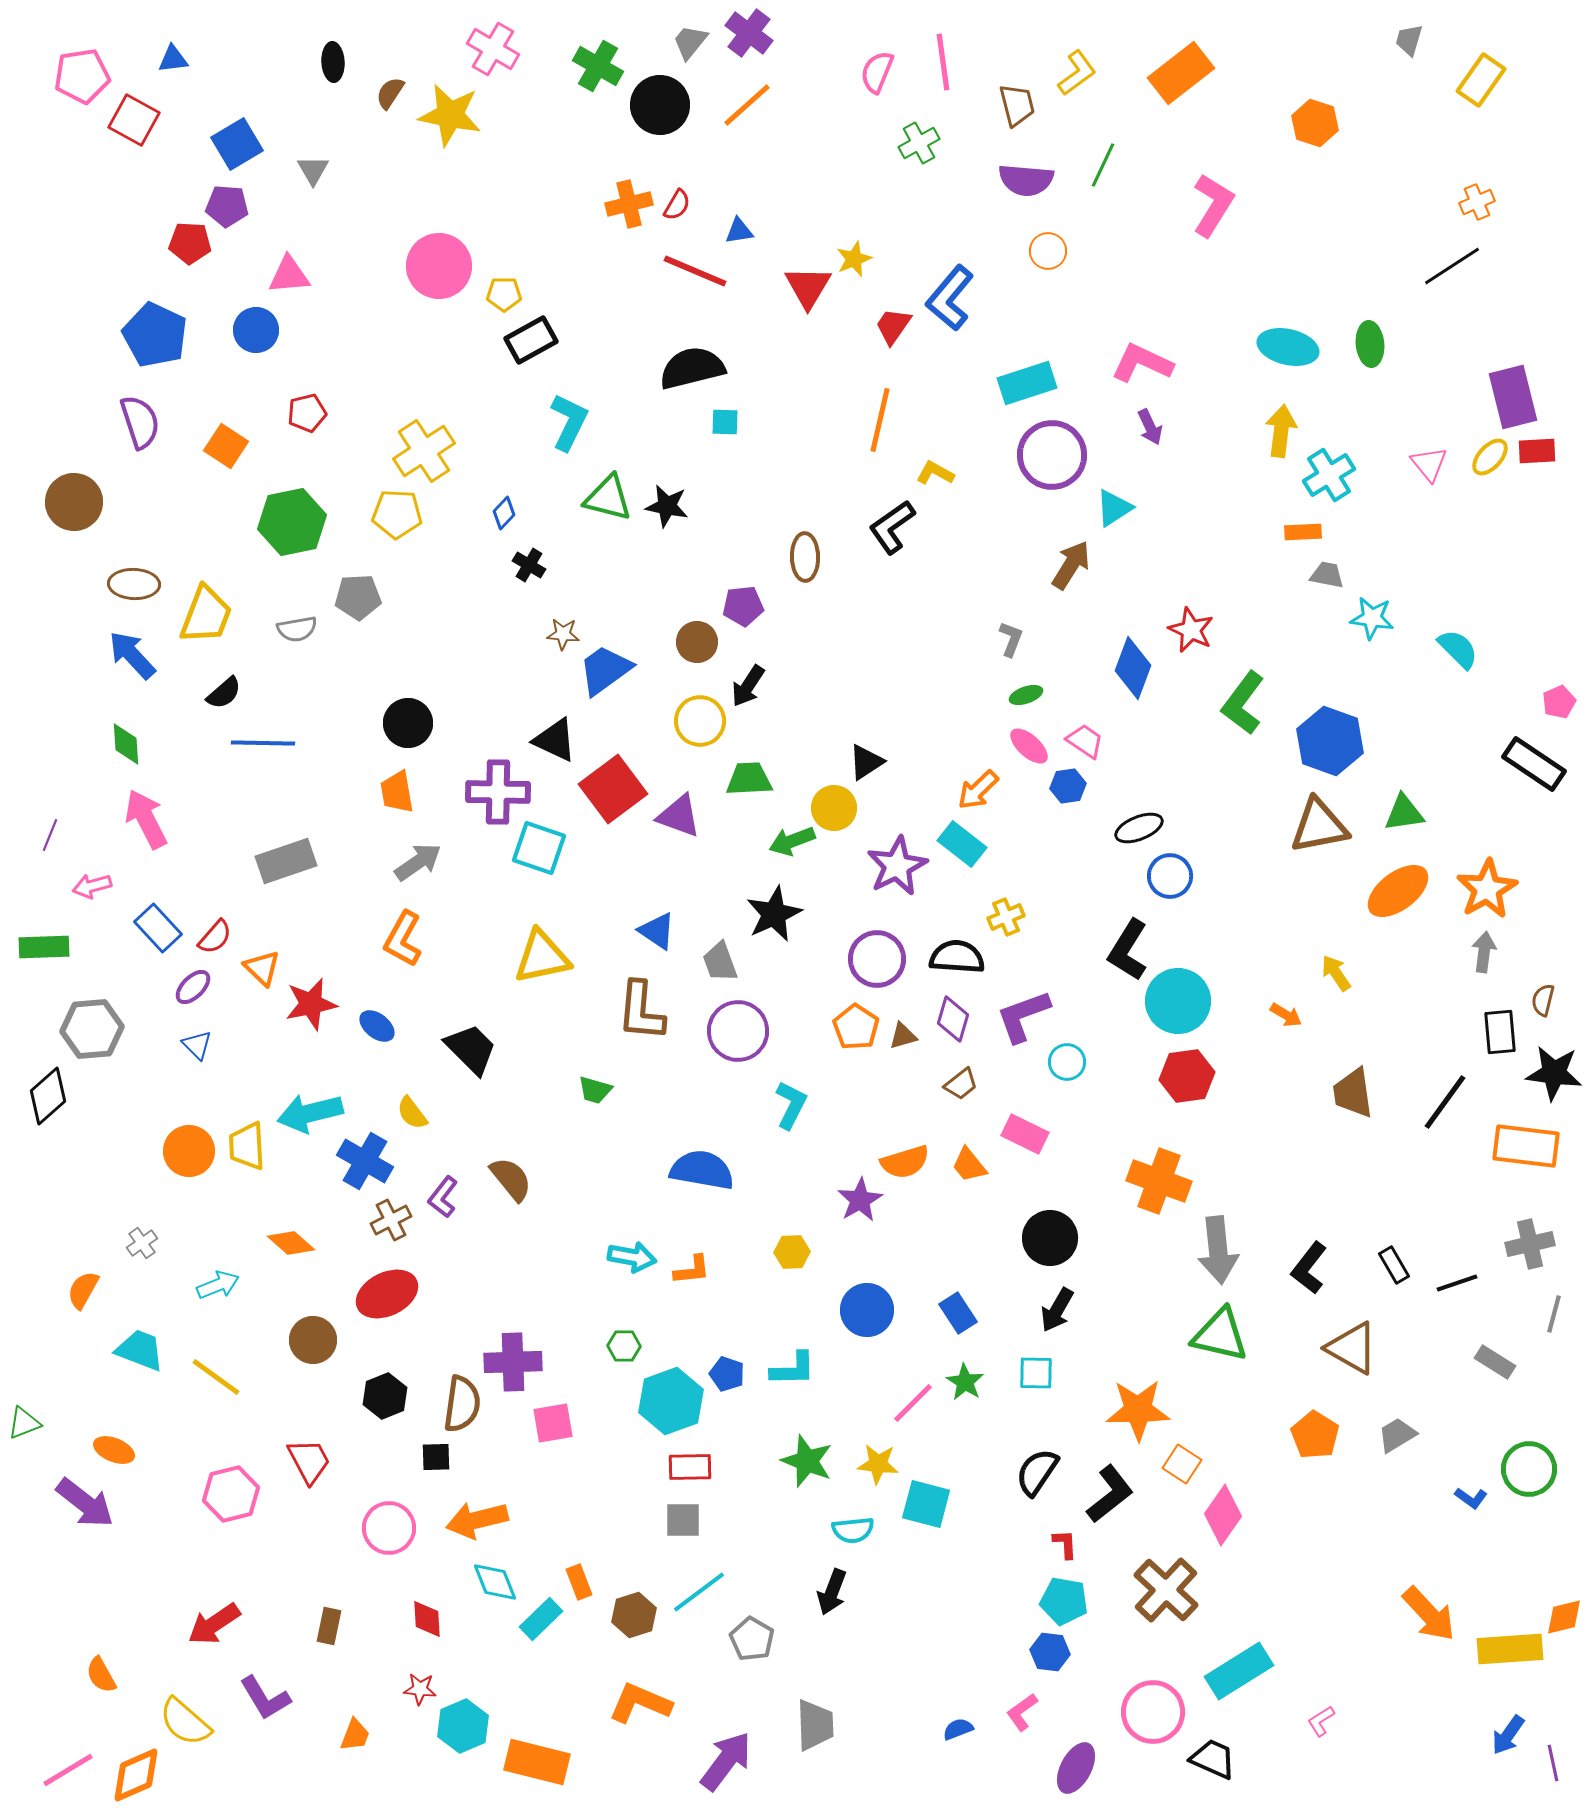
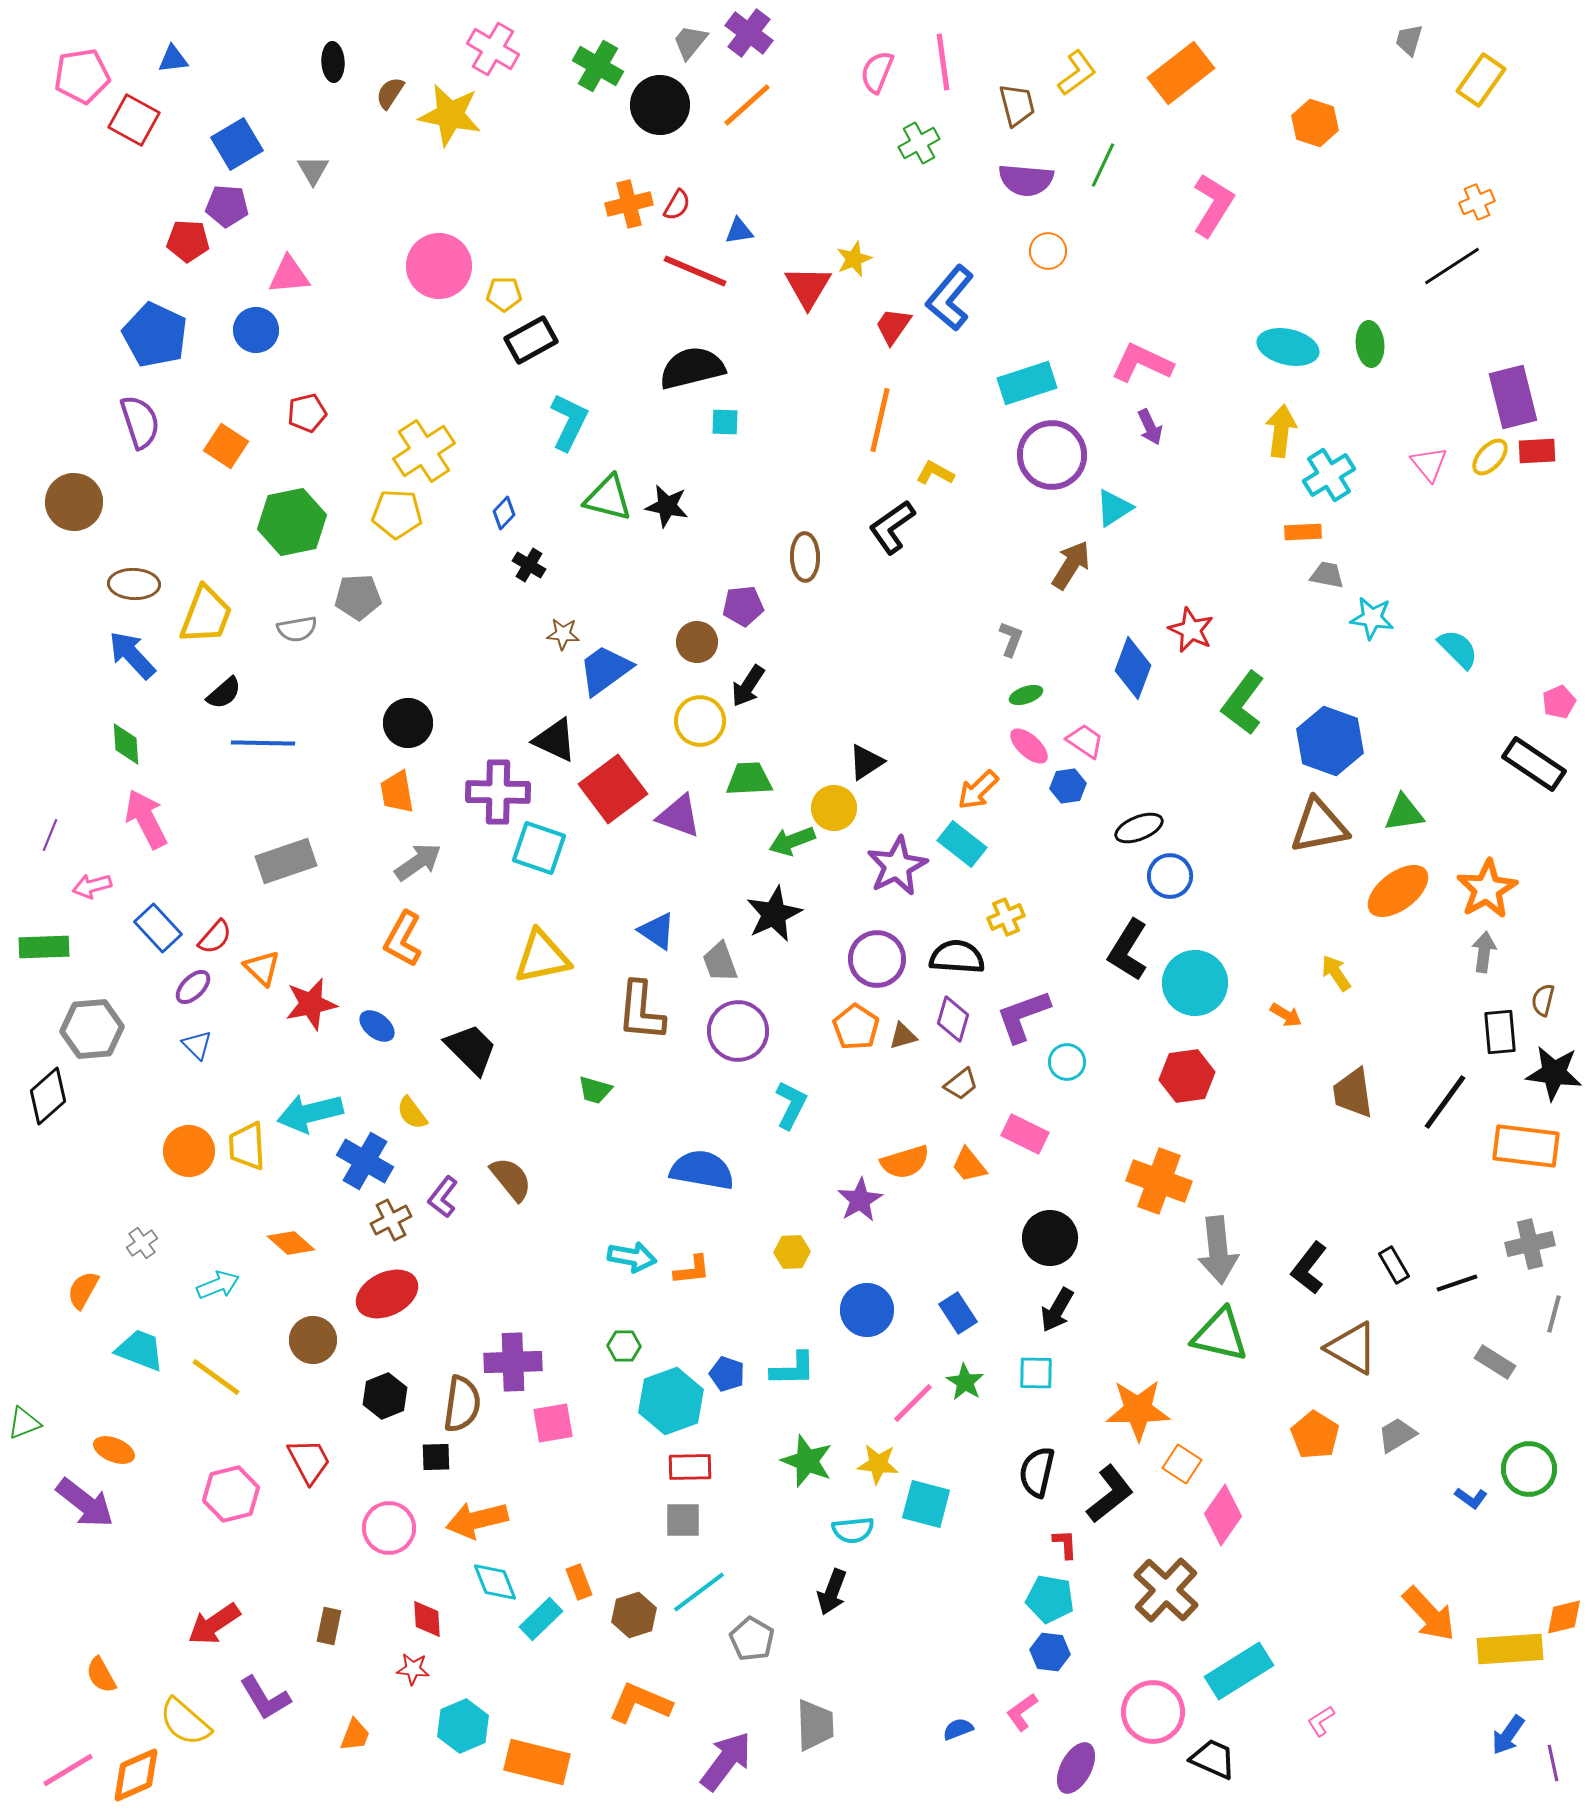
red pentagon at (190, 243): moved 2 px left, 2 px up
cyan circle at (1178, 1001): moved 17 px right, 18 px up
black semicircle at (1037, 1472): rotated 21 degrees counterclockwise
cyan pentagon at (1064, 1601): moved 14 px left, 2 px up
red star at (420, 1689): moved 7 px left, 20 px up
